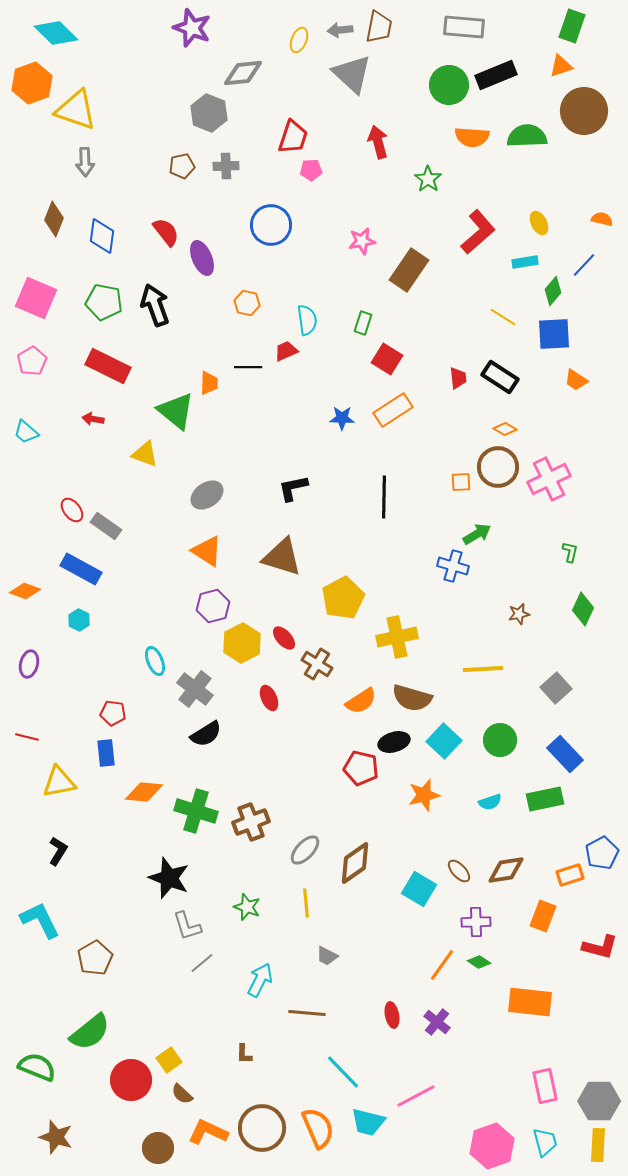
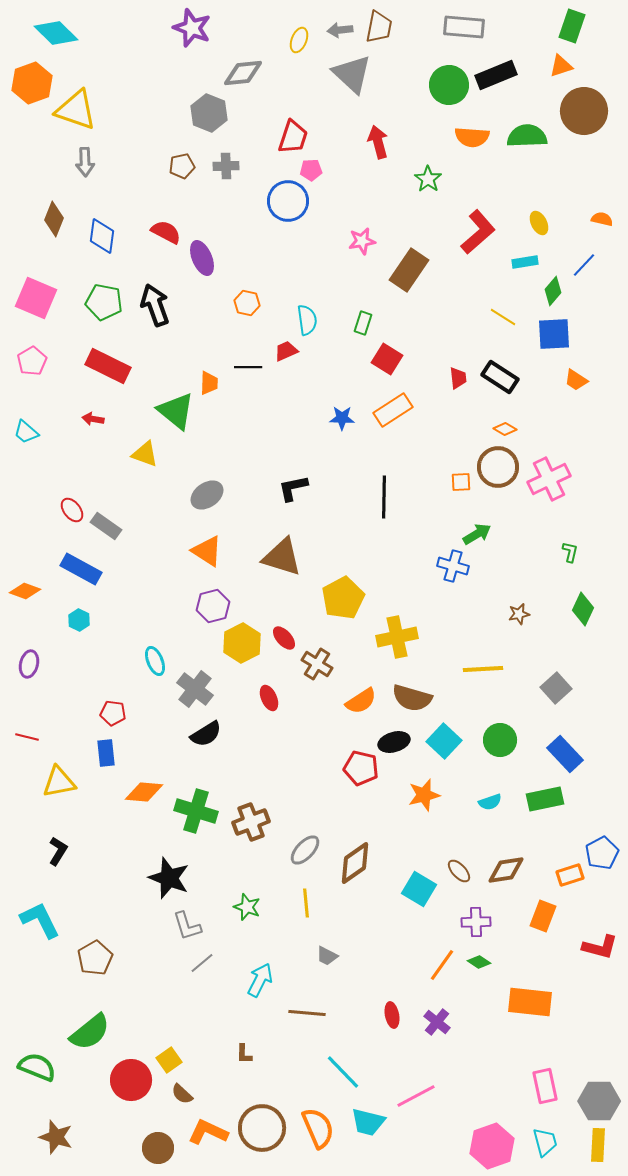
blue circle at (271, 225): moved 17 px right, 24 px up
red semicircle at (166, 232): rotated 24 degrees counterclockwise
